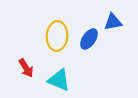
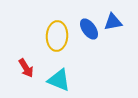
blue ellipse: moved 10 px up; rotated 70 degrees counterclockwise
